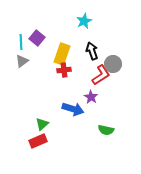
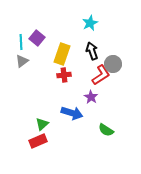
cyan star: moved 6 px right, 2 px down
red cross: moved 5 px down
blue arrow: moved 1 px left, 4 px down
green semicircle: rotated 21 degrees clockwise
